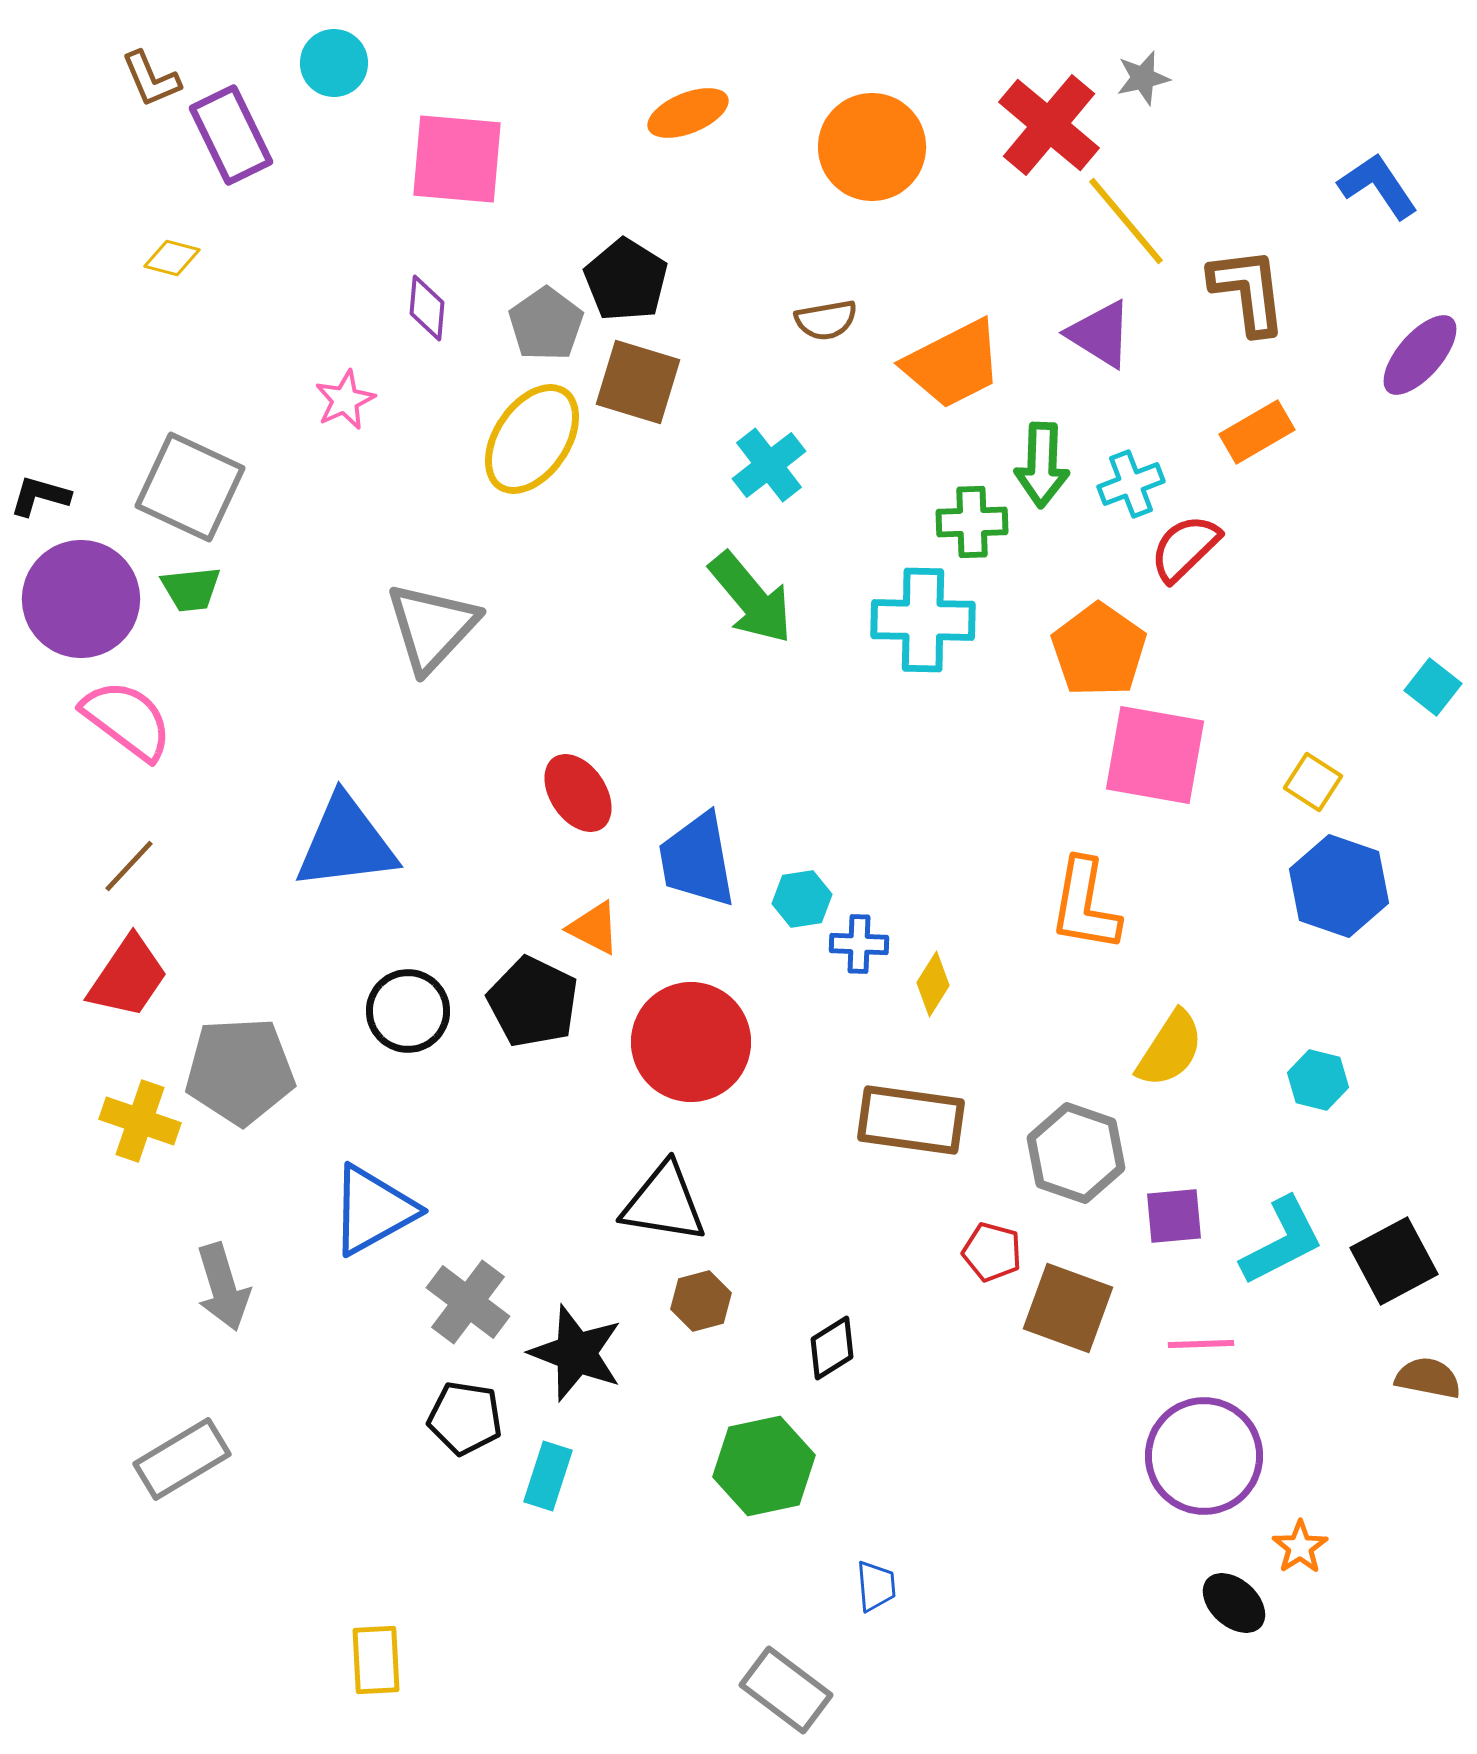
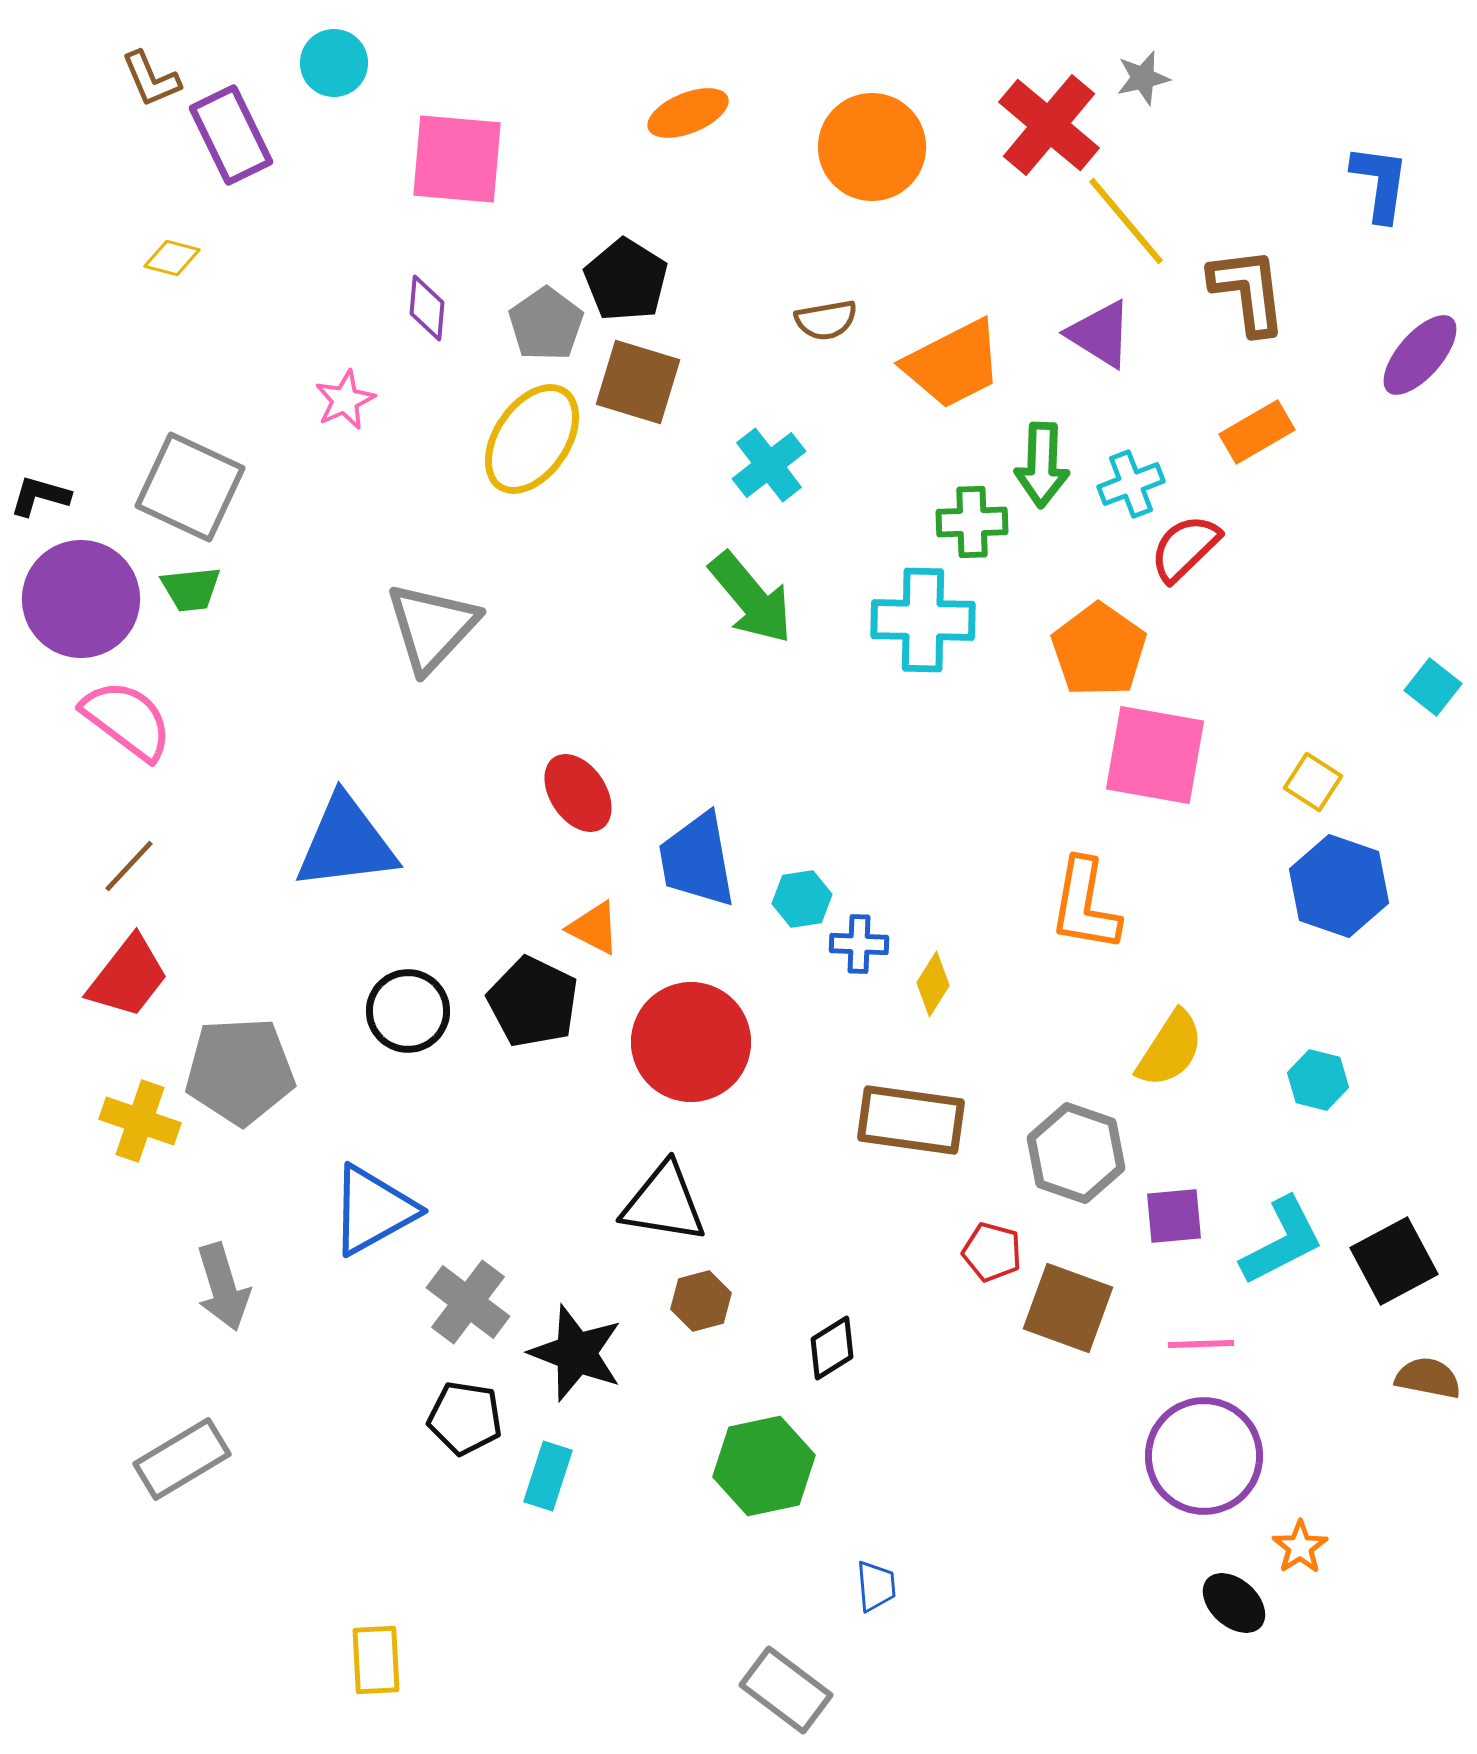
blue L-shape at (1378, 186): moved 2 px right, 3 px up; rotated 42 degrees clockwise
red trapezoid at (128, 977): rotated 4 degrees clockwise
